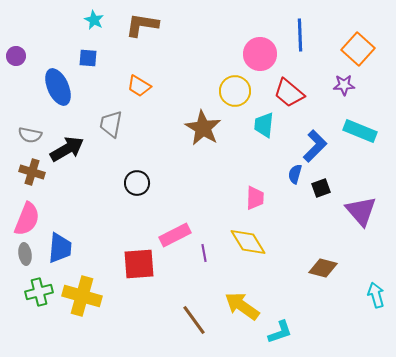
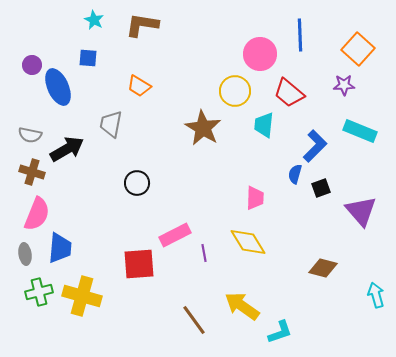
purple circle: moved 16 px right, 9 px down
pink semicircle: moved 10 px right, 5 px up
